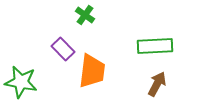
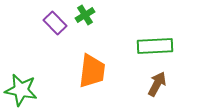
green cross: rotated 24 degrees clockwise
purple rectangle: moved 8 px left, 26 px up
green star: moved 8 px down
